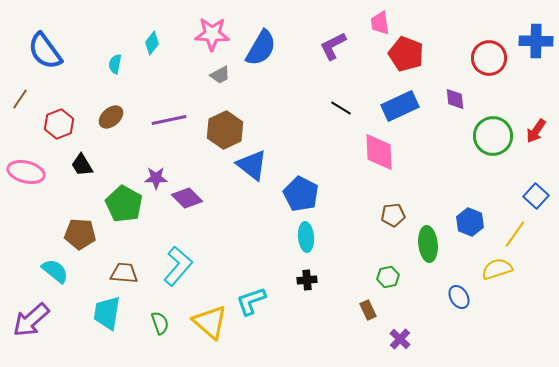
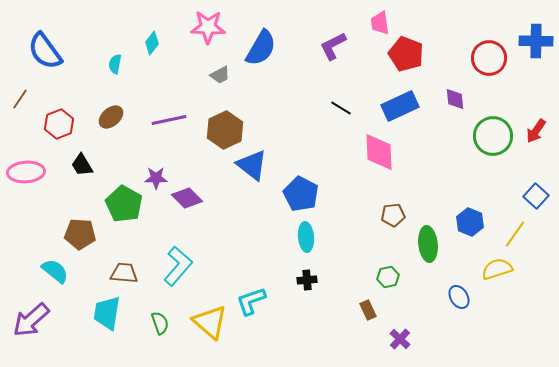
pink star at (212, 34): moved 4 px left, 7 px up
pink ellipse at (26, 172): rotated 18 degrees counterclockwise
